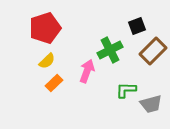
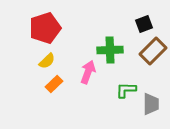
black square: moved 7 px right, 2 px up
green cross: rotated 25 degrees clockwise
pink arrow: moved 1 px right, 1 px down
orange rectangle: moved 1 px down
gray trapezoid: rotated 75 degrees counterclockwise
